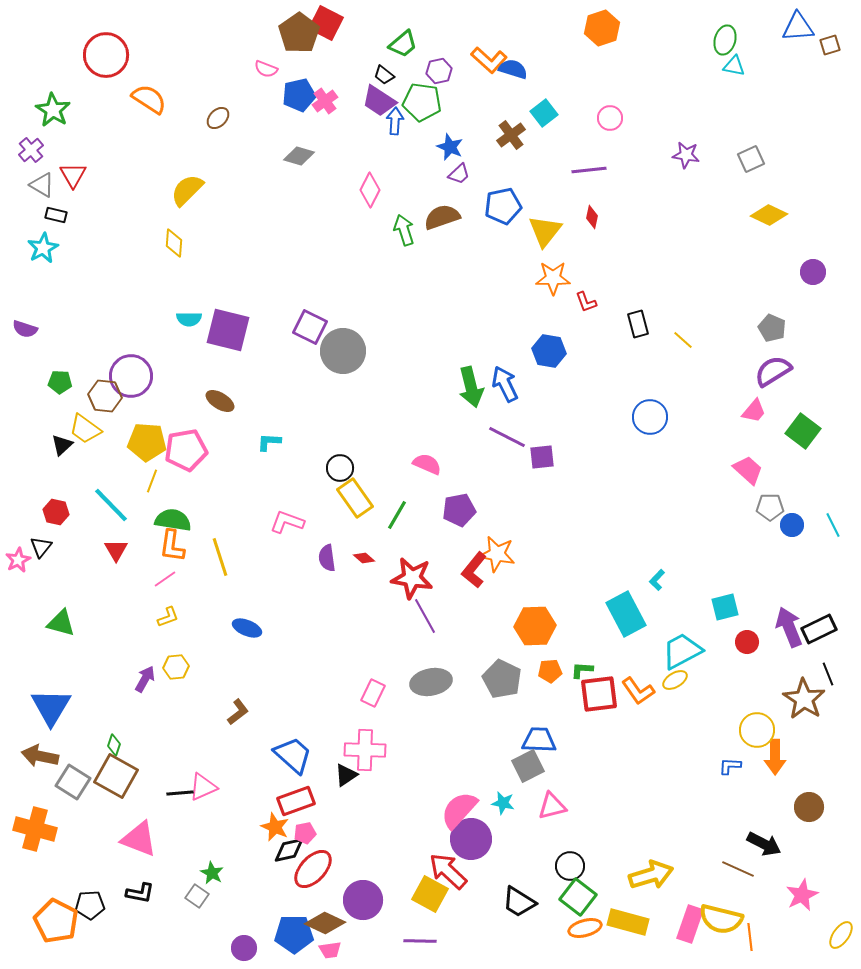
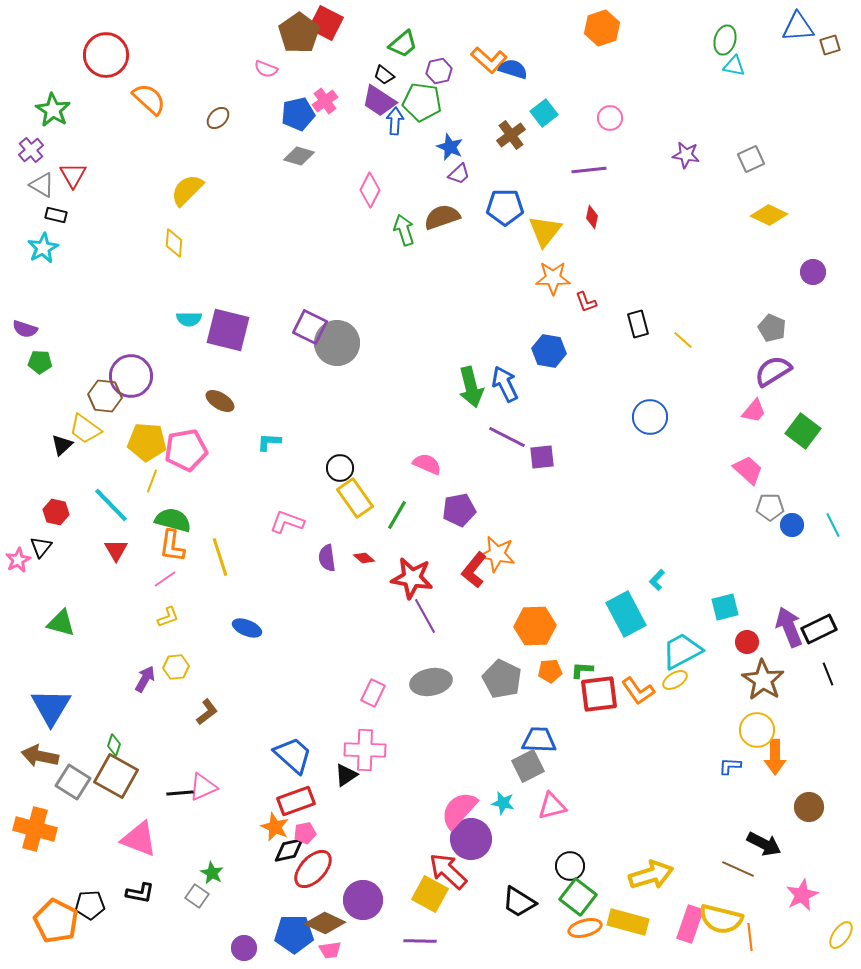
blue pentagon at (299, 95): moved 1 px left, 19 px down
orange semicircle at (149, 99): rotated 9 degrees clockwise
blue pentagon at (503, 206): moved 2 px right, 1 px down; rotated 12 degrees clockwise
gray circle at (343, 351): moved 6 px left, 8 px up
green pentagon at (60, 382): moved 20 px left, 20 px up
green semicircle at (173, 520): rotated 6 degrees clockwise
brown star at (804, 699): moved 41 px left, 19 px up
brown L-shape at (238, 712): moved 31 px left
